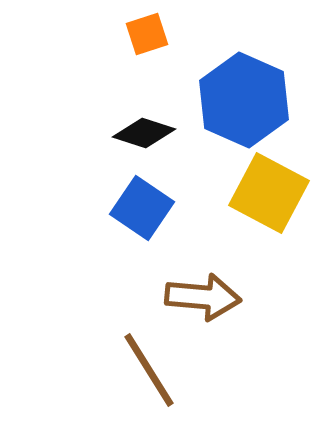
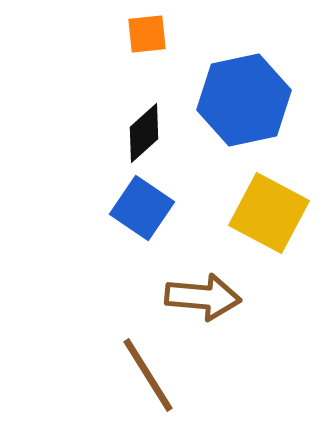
orange square: rotated 12 degrees clockwise
blue hexagon: rotated 24 degrees clockwise
black diamond: rotated 60 degrees counterclockwise
yellow square: moved 20 px down
brown line: moved 1 px left, 5 px down
